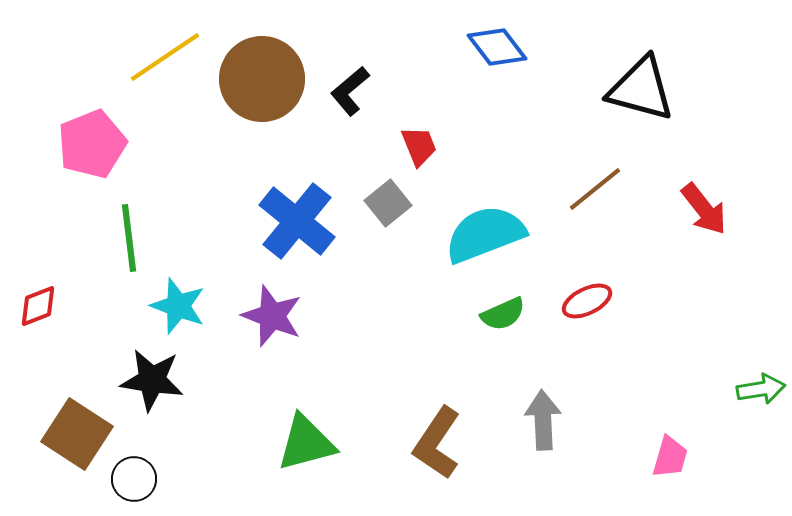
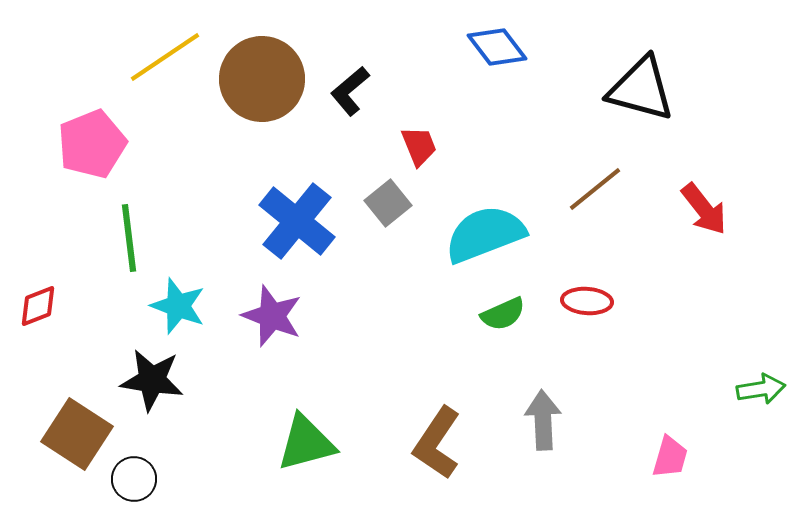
red ellipse: rotated 30 degrees clockwise
